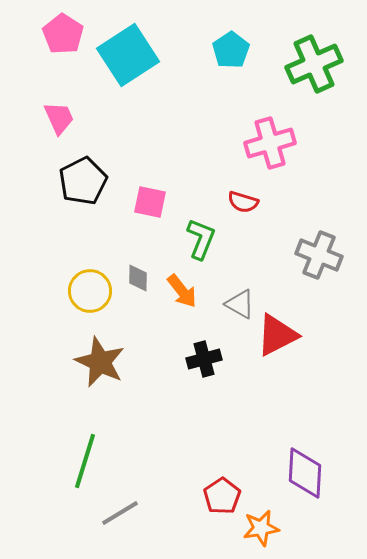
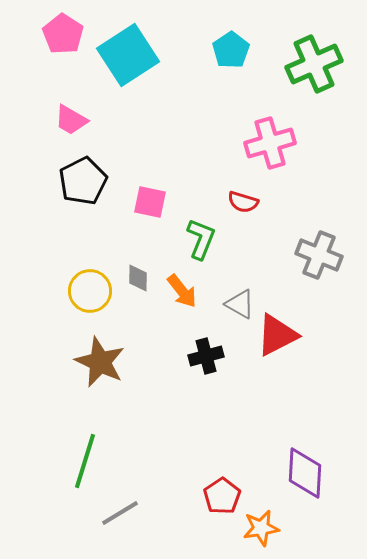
pink trapezoid: moved 12 px right, 2 px down; rotated 144 degrees clockwise
black cross: moved 2 px right, 3 px up
